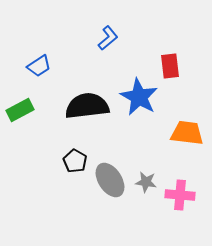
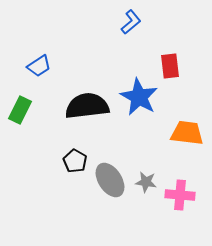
blue L-shape: moved 23 px right, 16 px up
green rectangle: rotated 36 degrees counterclockwise
